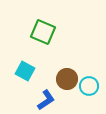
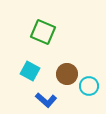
cyan square: moved 5 px right
brown circle: moved 5 px up
blue L-shape: rotated 75 degrees clockwise
